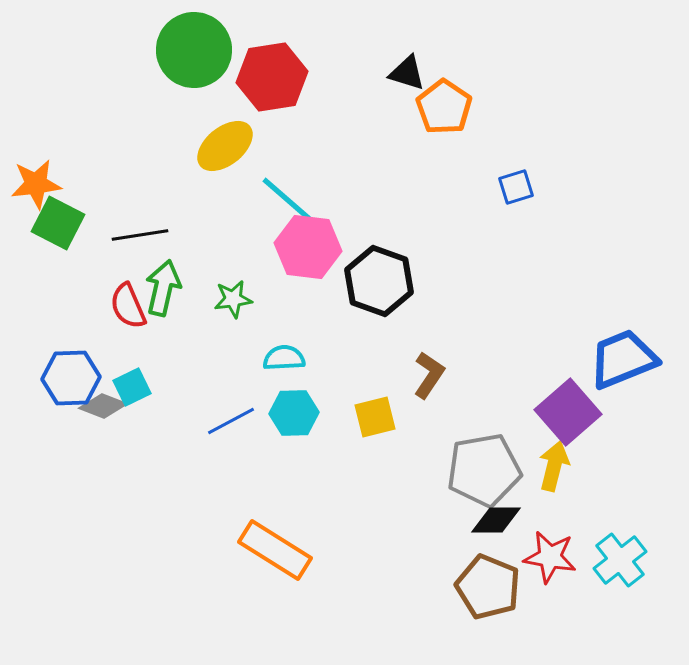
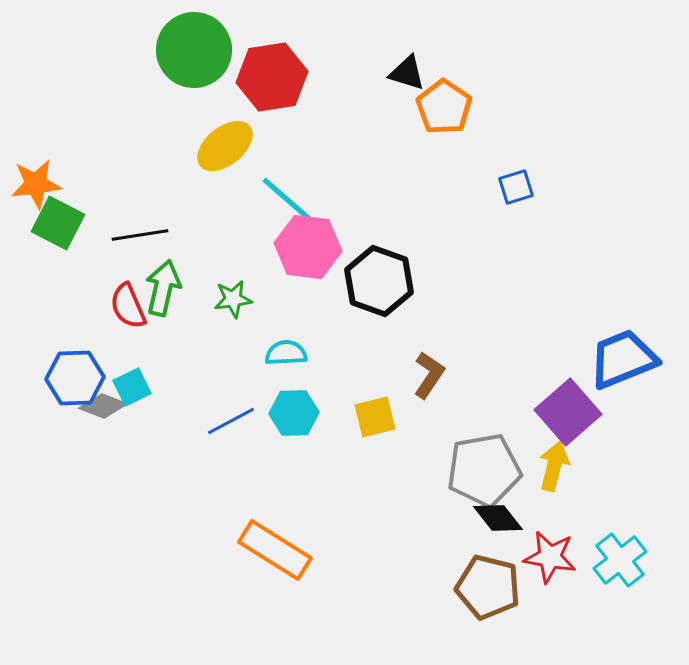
cyan semicircle: moved 2 px right, 5 px up
blue hexagon: moved 4 px right
black diamond: moved 2 px right, 2 px up; rotated 51 degrees clockwise
brown pentagon: rotated 8 degrees counterclockwise
